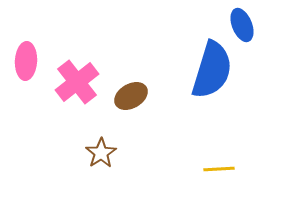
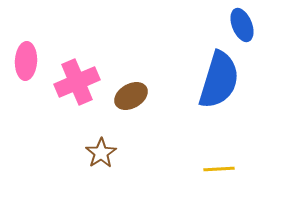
blue semicircle: moved 7 px right, 10 px down
pink cross: rotated 15 degrees clockwise
